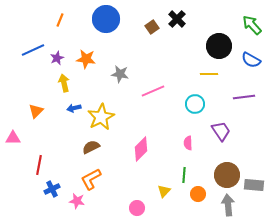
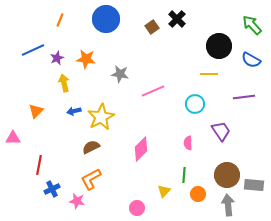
blue arrow: moved 3 px down
